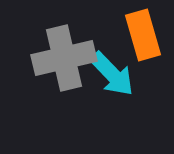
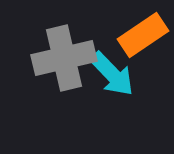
orange rectangle: rotated 72 degrees clockwise
